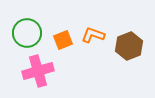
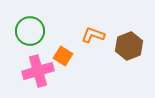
green circle: moved 3 px right, 2 px up
orange square: moved 16 px down; rotated 36 degrees counterclockwise
